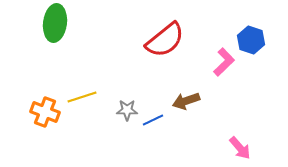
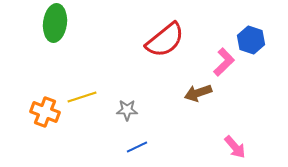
brown arrow: moved 12 px right, 8 px up
blue line: moved 16 px left, 27 px down
pink arrow: moved 5 px left, 1 px up
